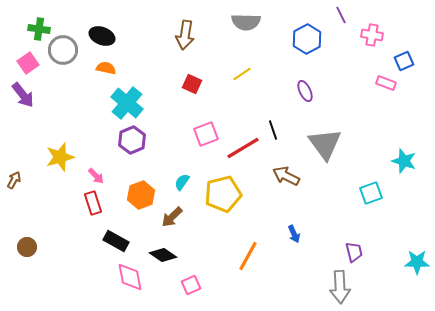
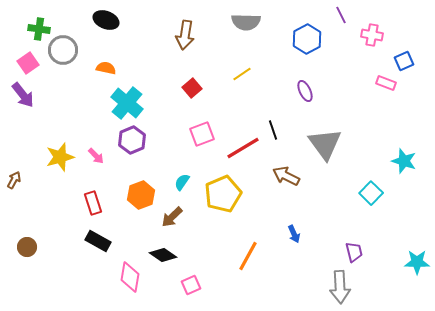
black ellipse at (102, 36): moved 4 px right, 16 px up
red square at (192, 84): moved 4 px down; rotated 24 degrees clockwise
pink square at (206, 134): moved 4 px left
pink arrow at (96, 176): moved 20 px up
cyan square at (371, 193): rotated 25 degrees counterclockwise
yellow pentagon at (223, 194): rotated 9 degrees counterclockwise
black rectangle at (116, 241): moved 18 px left
pink diamond at (130, 277): rotated 20 degrees clockwise
